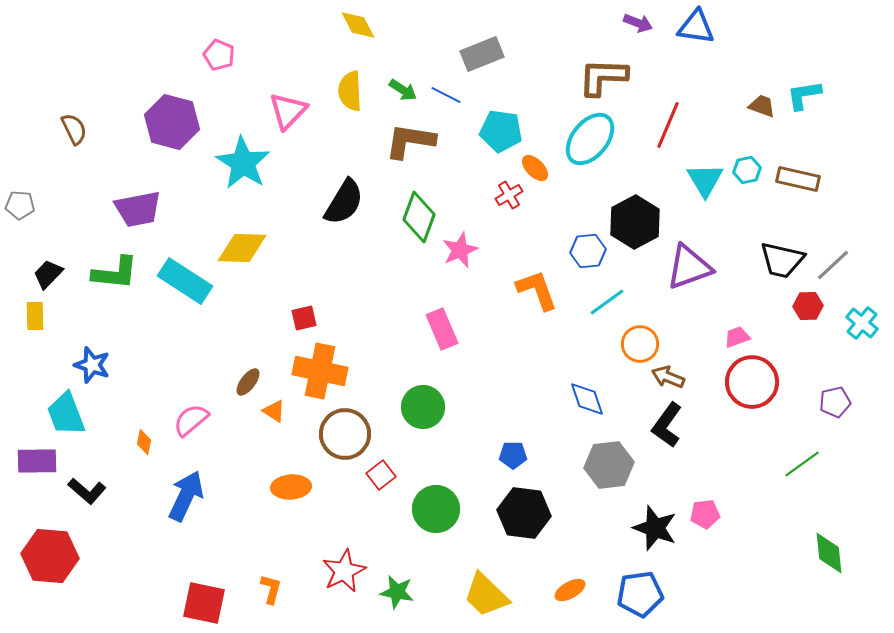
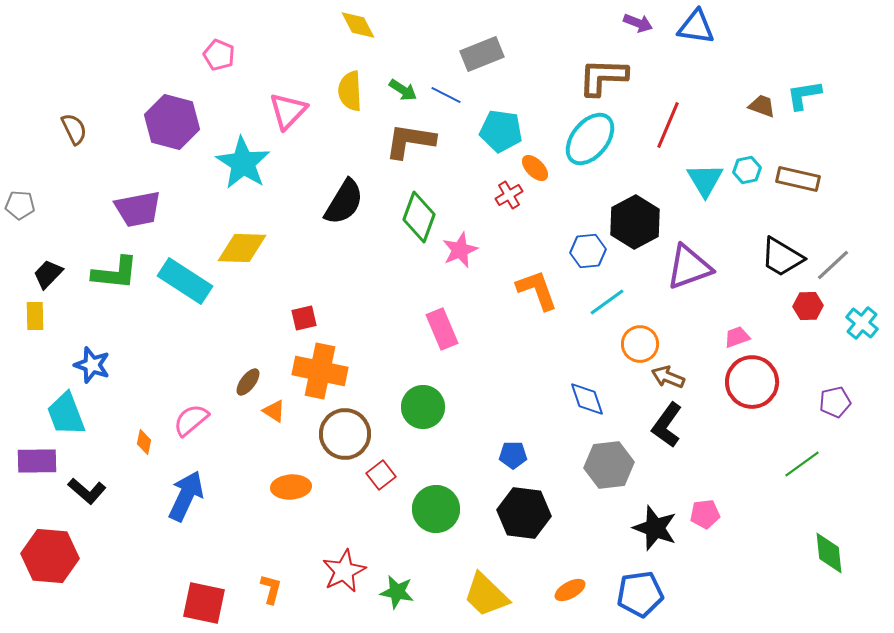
black trapezoid at (782, 260): moved 3 px up; rotated 18 degrees clockwise
